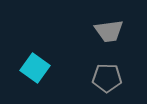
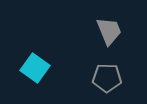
gray trapezoid: rotated 104 degrees counterclockwise
